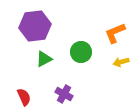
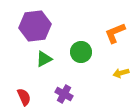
yellow arrow: moved 11 px down
